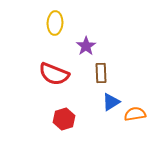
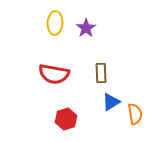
purple star: moved 18 px up
red semicircle: rotated 12 degrees counterclockwise
orange semicircle: rotated 90 degrees clockwise
red hexagon: moved 2 px right
